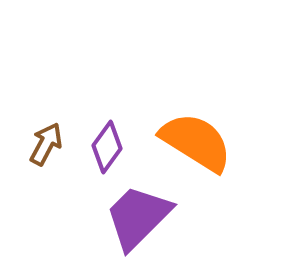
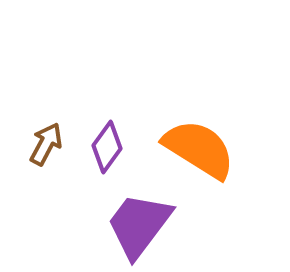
orange semicircle: moved 3 px right, 7 px down
purple trapezoid: moved 1 px right, 8 px down; rotated 8 degrees counterclockwise
